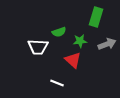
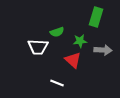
green semicircle: moved 2 px left
gray arrow: moved 4 px left, 6 px down; rotated 24 degrees clockwise
